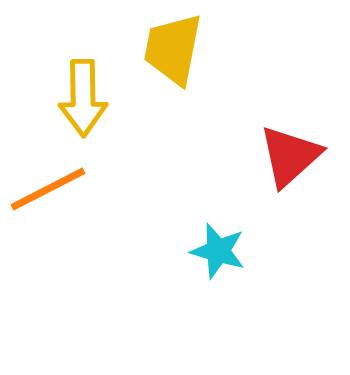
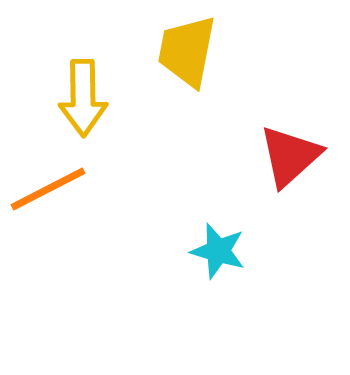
yellow trapezoid: moved 14 px right, 2 px down
